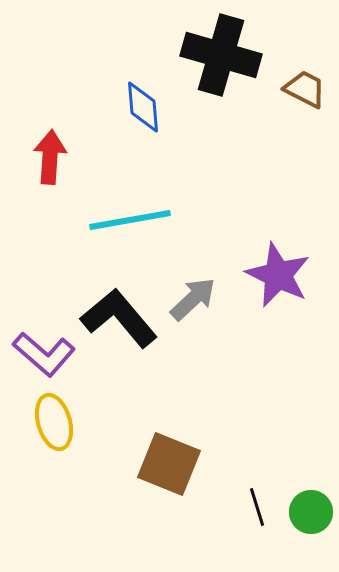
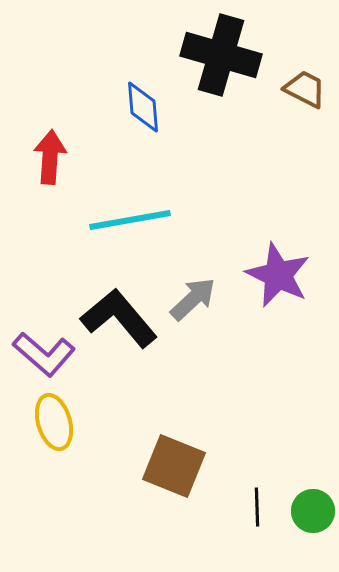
brown square: moved 5 px right, 2 px down
black line: rotated 15 degrees clockwise
green circle: moved 2 px right, 1 px up
